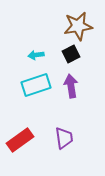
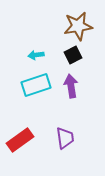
black square: moved 2 px right, 1 px down
purple trapezoid: moved 1 px right
